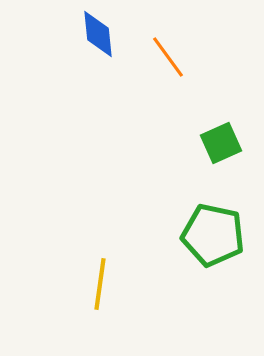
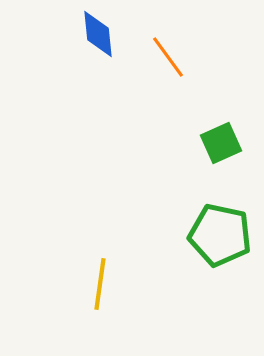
green pentagon: moved 7 px right
